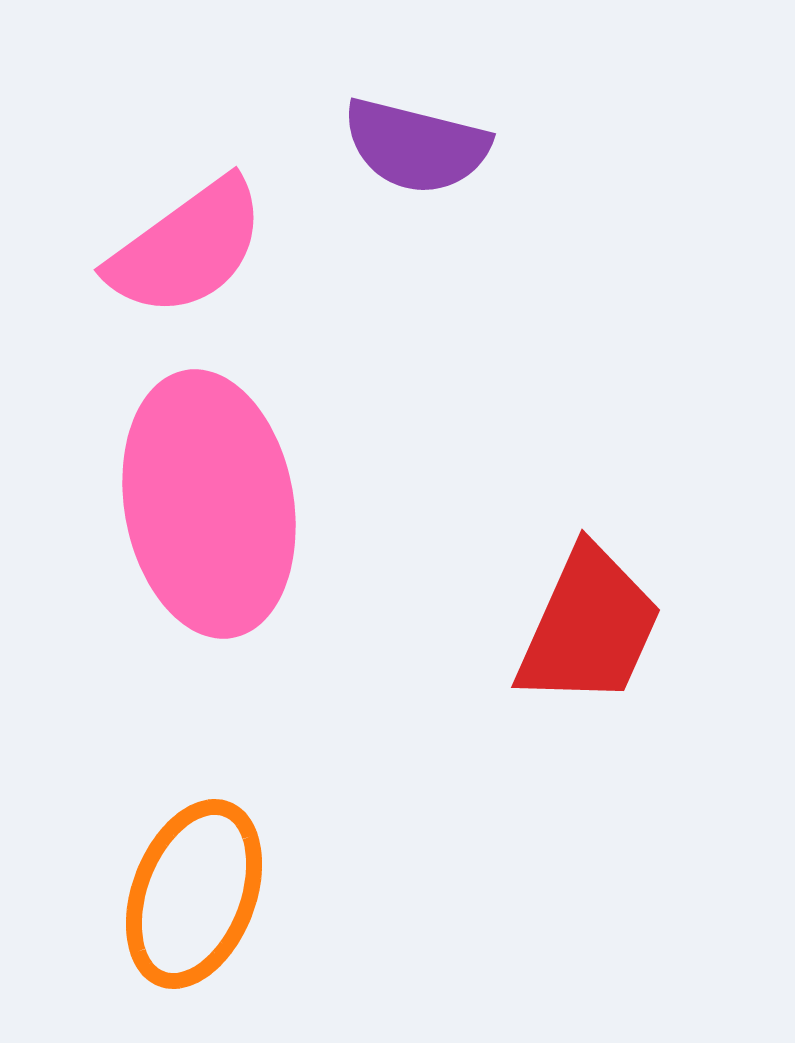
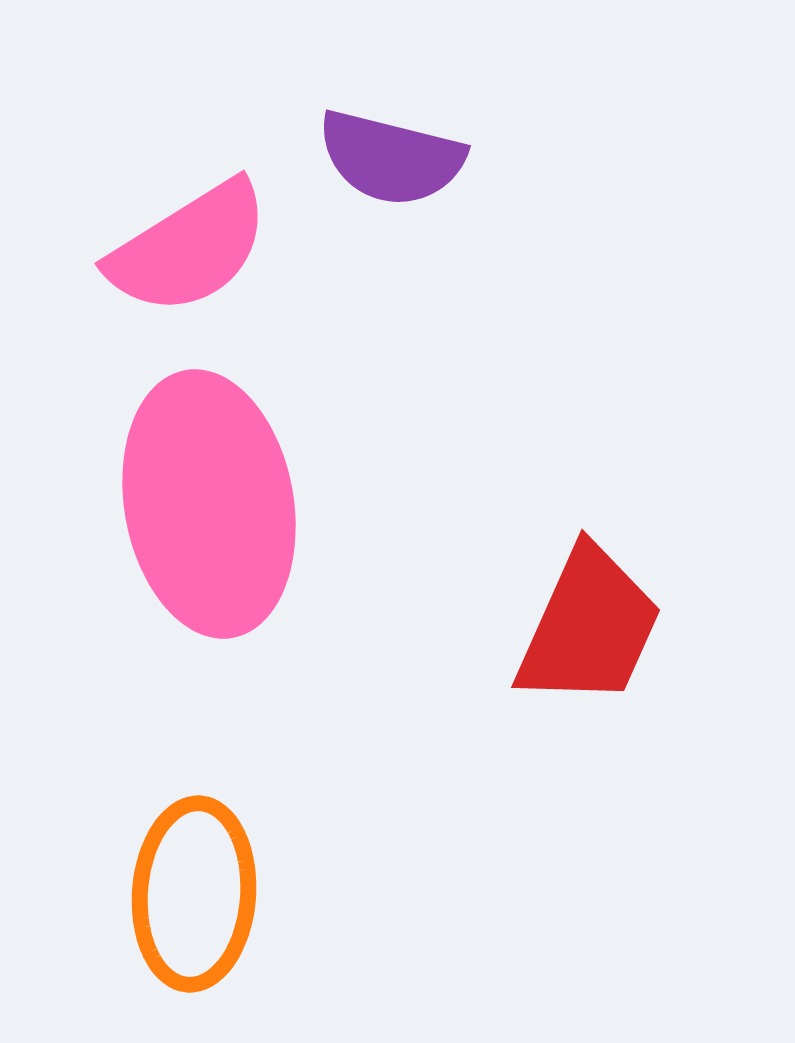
purple semicircle: moved 25 px left, 12 px down
pink semicircle: moved 2 px right; rotated 4 degrees clockwise
orange ellipse: rotated 17 degrees counterclockwise
